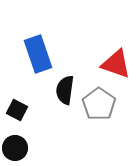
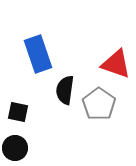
black square: moved 1 px right, 2 px down; rotated 15 degrees counterclockwise
